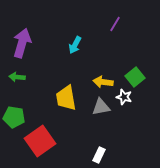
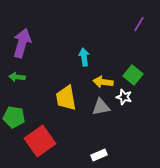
purple line: moved 24 px right
cyan arrow: moved 9 px right, 12 px down; rotated 144 degrees clockwise
green square: moved 2 px left, 2 px up; rotated 12 degrees counterclockwise
white rectangle: rotated 42 degrees clockwise
